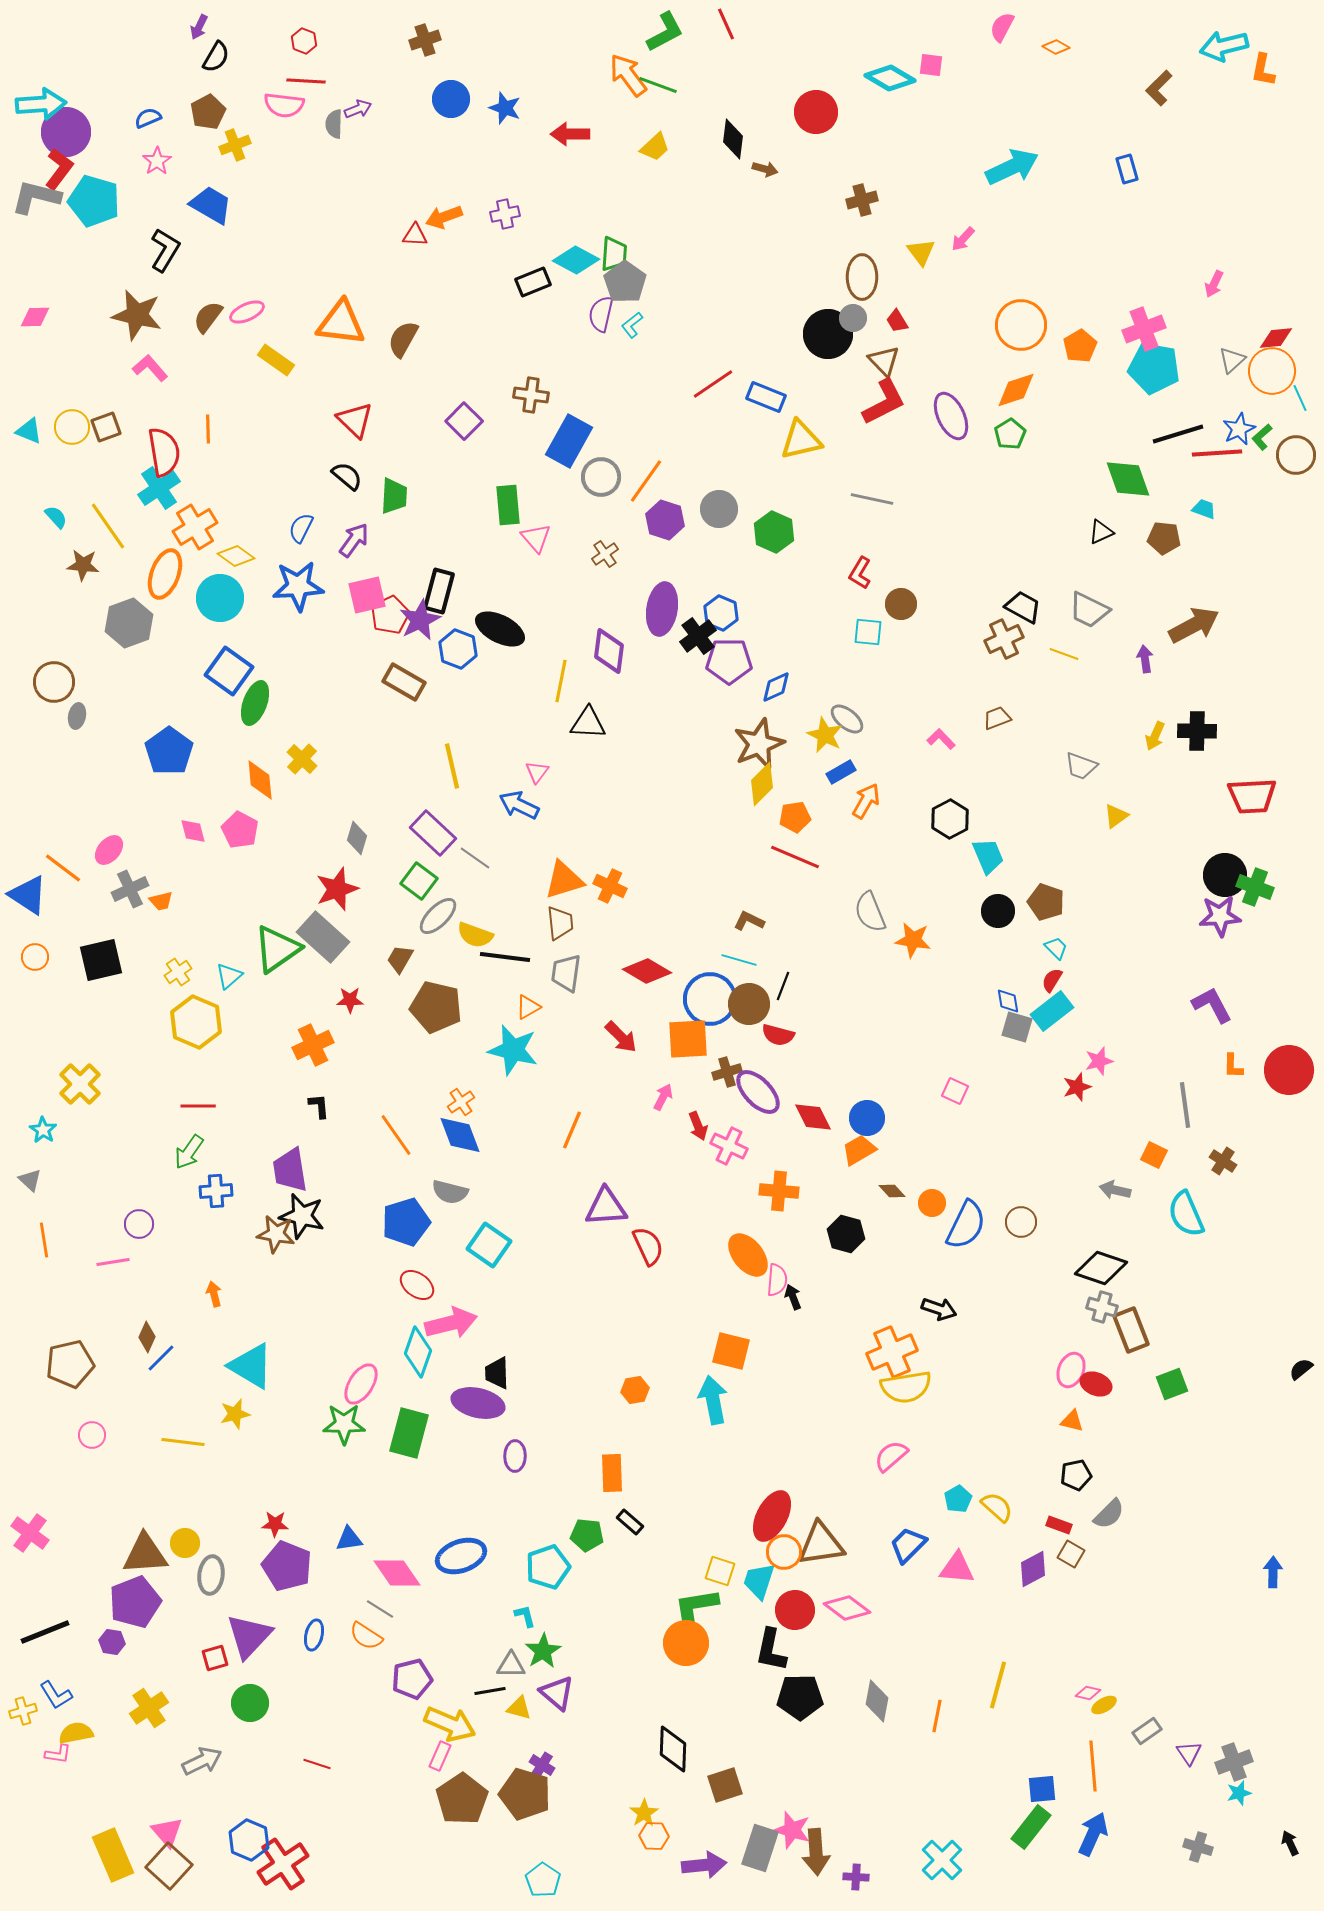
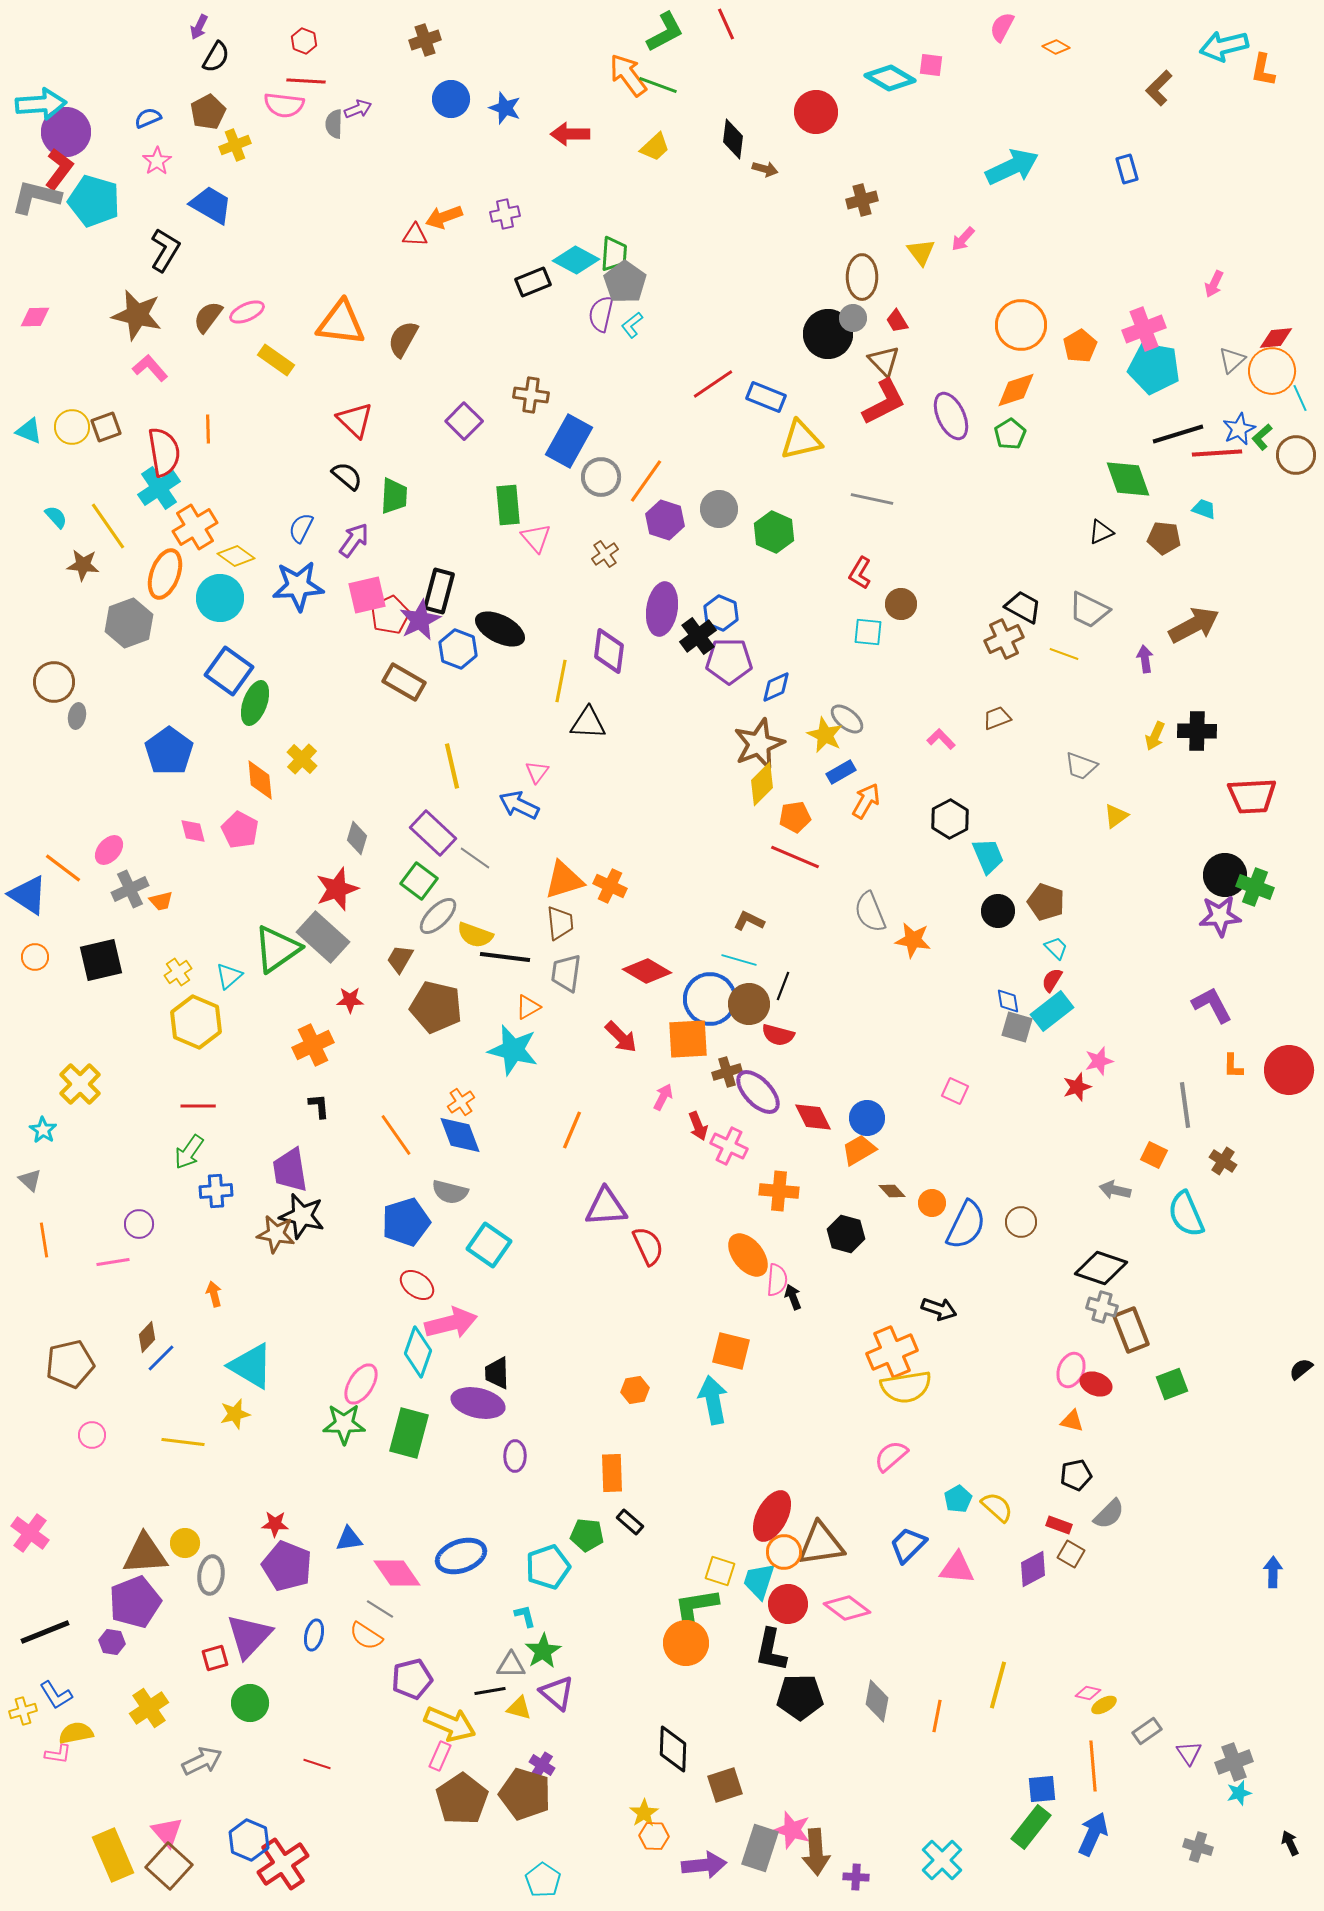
brown diamond at (147, 1337): rotated 20 degrees clockwise
red circle at (795, 1610): moved 7 px left, 6 px up
